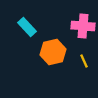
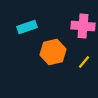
cyan rectangle: rotated 66 degrees counterclockwise
yellow line: moved 1 px down; rotated 64 degrees clockwise
